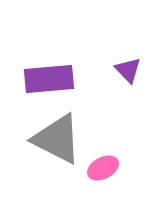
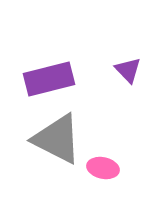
purple rectangle: rotated 9 degrees counterclockwise
pink ellipse: rotated 40 degrees clockwise
